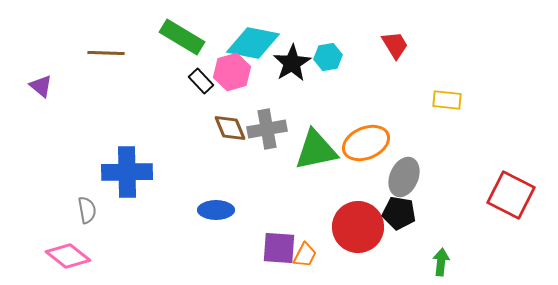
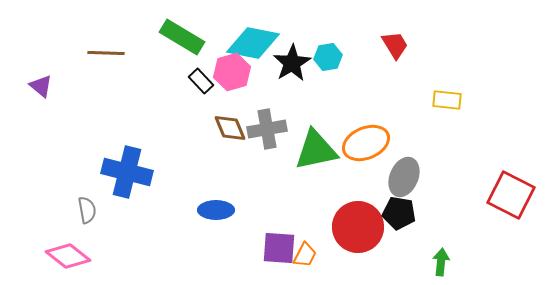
blue cross: rotated 15 degrees clockwise
